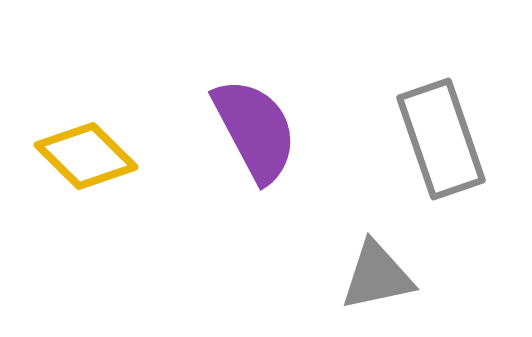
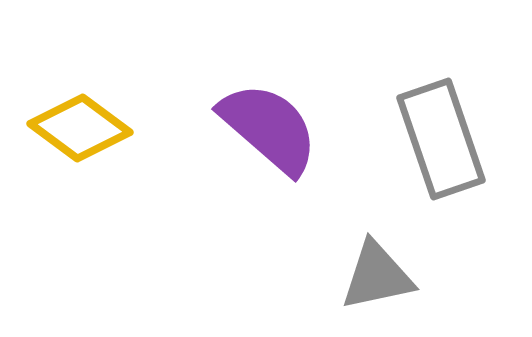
purple semicircle: moved 14 px right, 2 px up; rotated 21 degrees counterclockwise
yellow diamond: moved 6 px left, 28 px up; rotated 8 degrees counterclockwise
